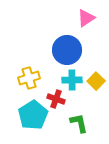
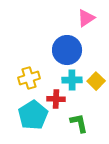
red cross: rotated 18 degrees counterclockwise
